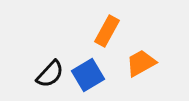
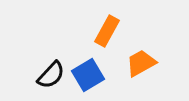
black semicircle: moved 1 px right, 1 px down
